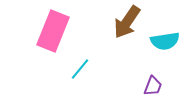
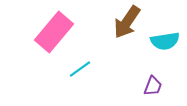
pink rectangle: moved 1 px right, 1 px down; rotated 18 degrees clockwise
cyan line: rotated 15 degrees clockwise
